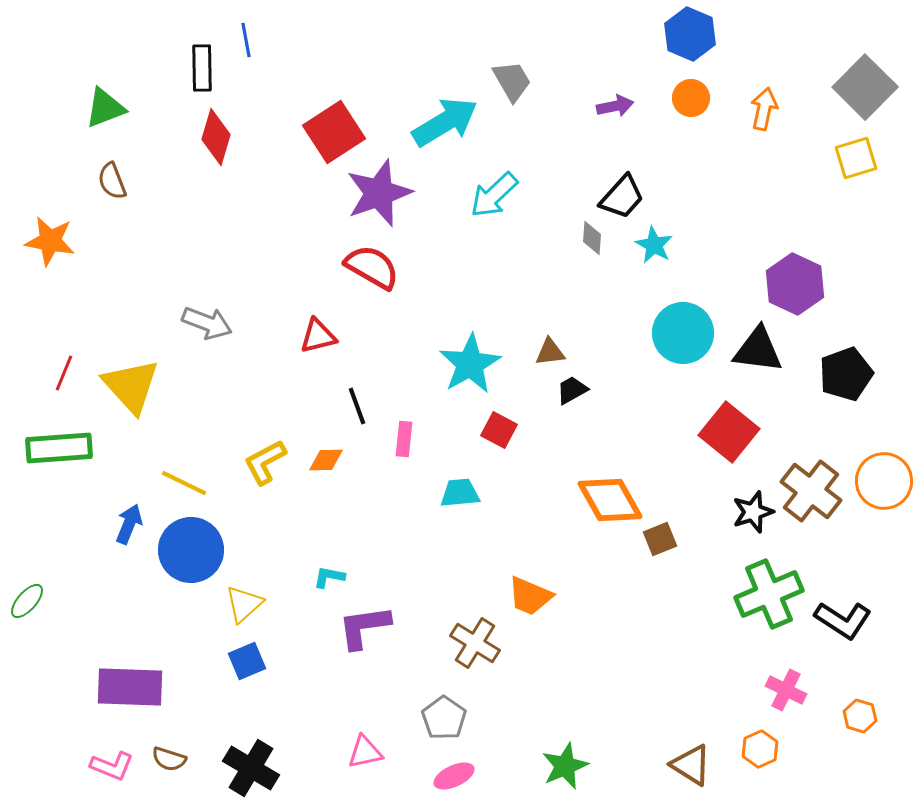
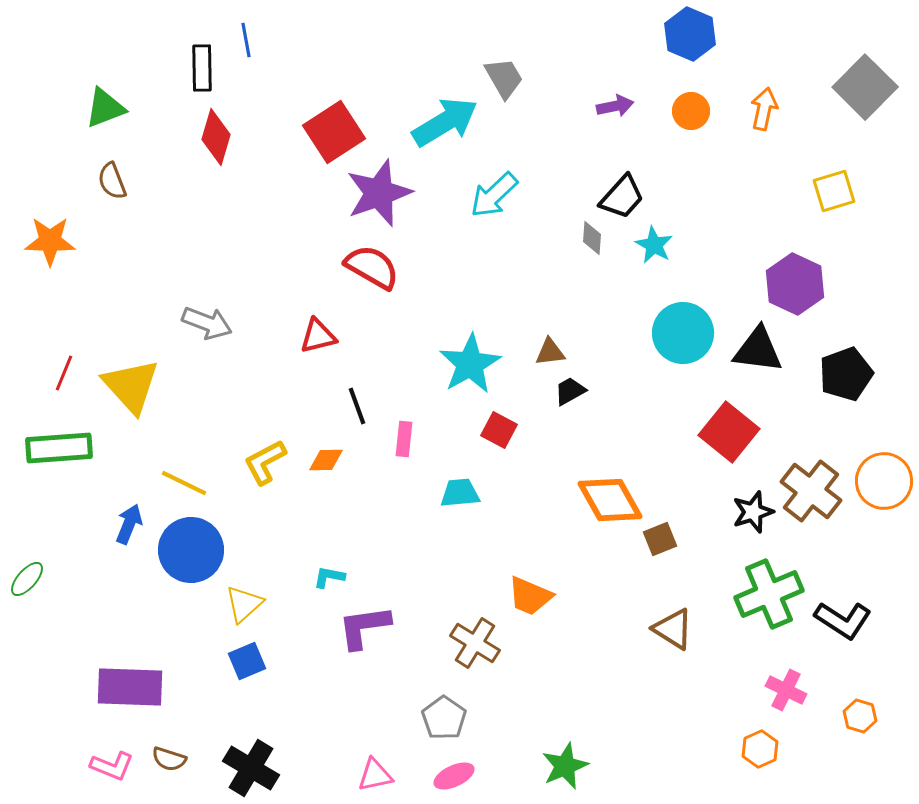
gray trapezoid at (512, 81): moved 8 px left, 3 px up
orange circle at (691, 98): moved 13 px down
yellow square at (856, 158): moved 22 px left, 33 px down
orange star at (50, 241): rotated 9 degrees counterclockwise
black trapezoid at (572, 390): moved 2 px left, 1 px down
green ellipse at (27, 601): moved 22 px up
pink triangle at (365, 752): moved 10 px right, 23 px down
brown triangle at (691, 765): moved 18 px left, 136 px up
